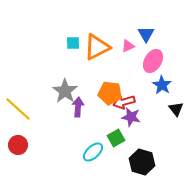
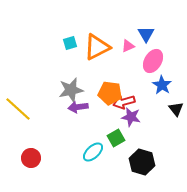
cyan square: moved 3 px left; rotated 16 degrees counterclockwise
gray star: moved 6 px right, 1 px up; rotated 25 degrees clockwise
purple arrow: rotated 102 degrees counterclockwise
red circle: moved 13 px right, 13 px down
